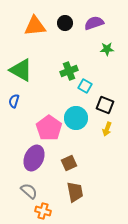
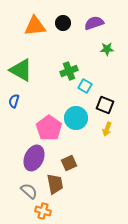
black circle: moved 2 px left
brown trapezoid: moved 20 px left, 8 px up
